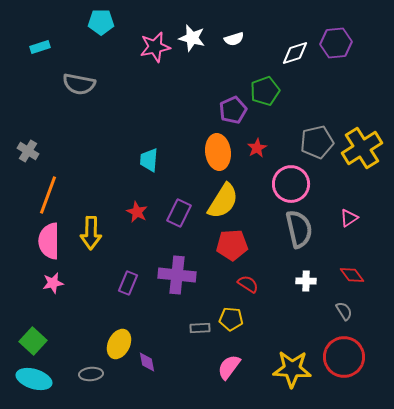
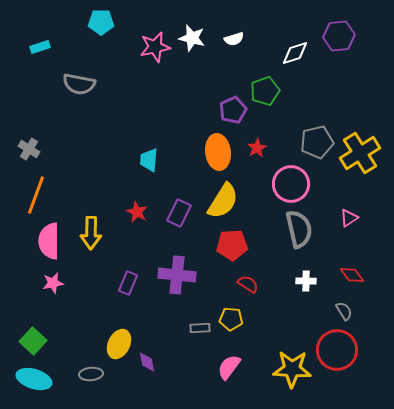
purple hexagon at (336, 43): moved 3 px right, 7 px up
yellow cross at (362, 148): moved 2 px left, 5 px down
gray cross at (28, 151): moved 1 px right, 2 px up
orange line at (48, 195): moved 12 px left
red circle at (344, 357): moved 7 px left, 7 px up
